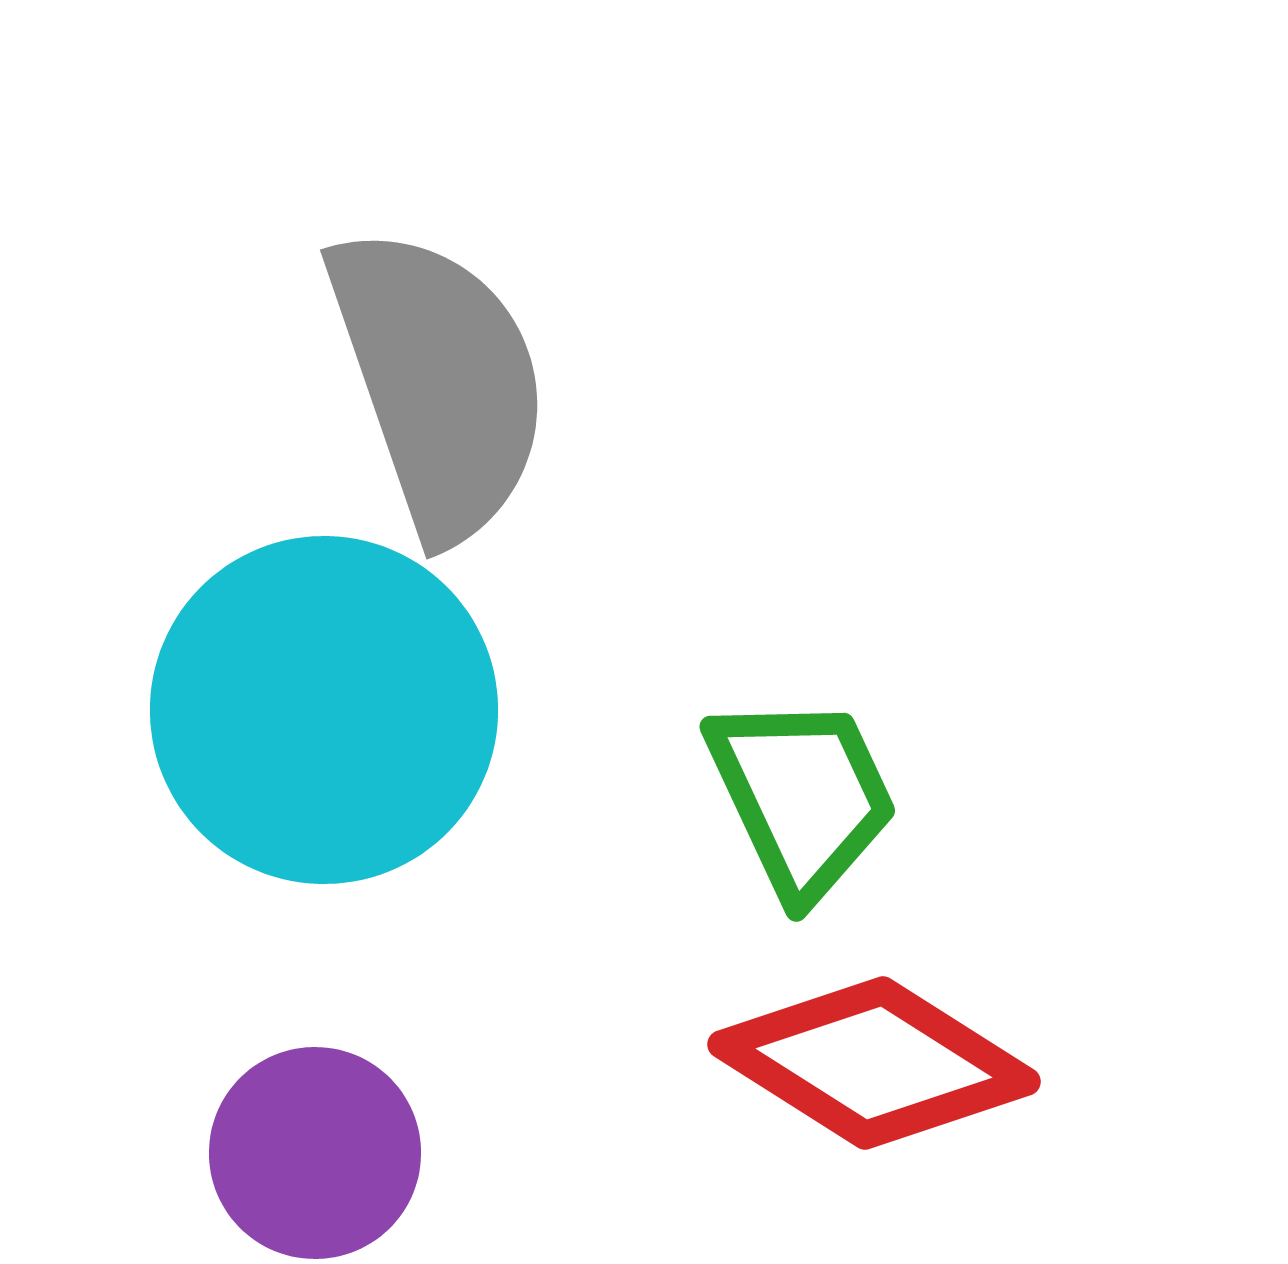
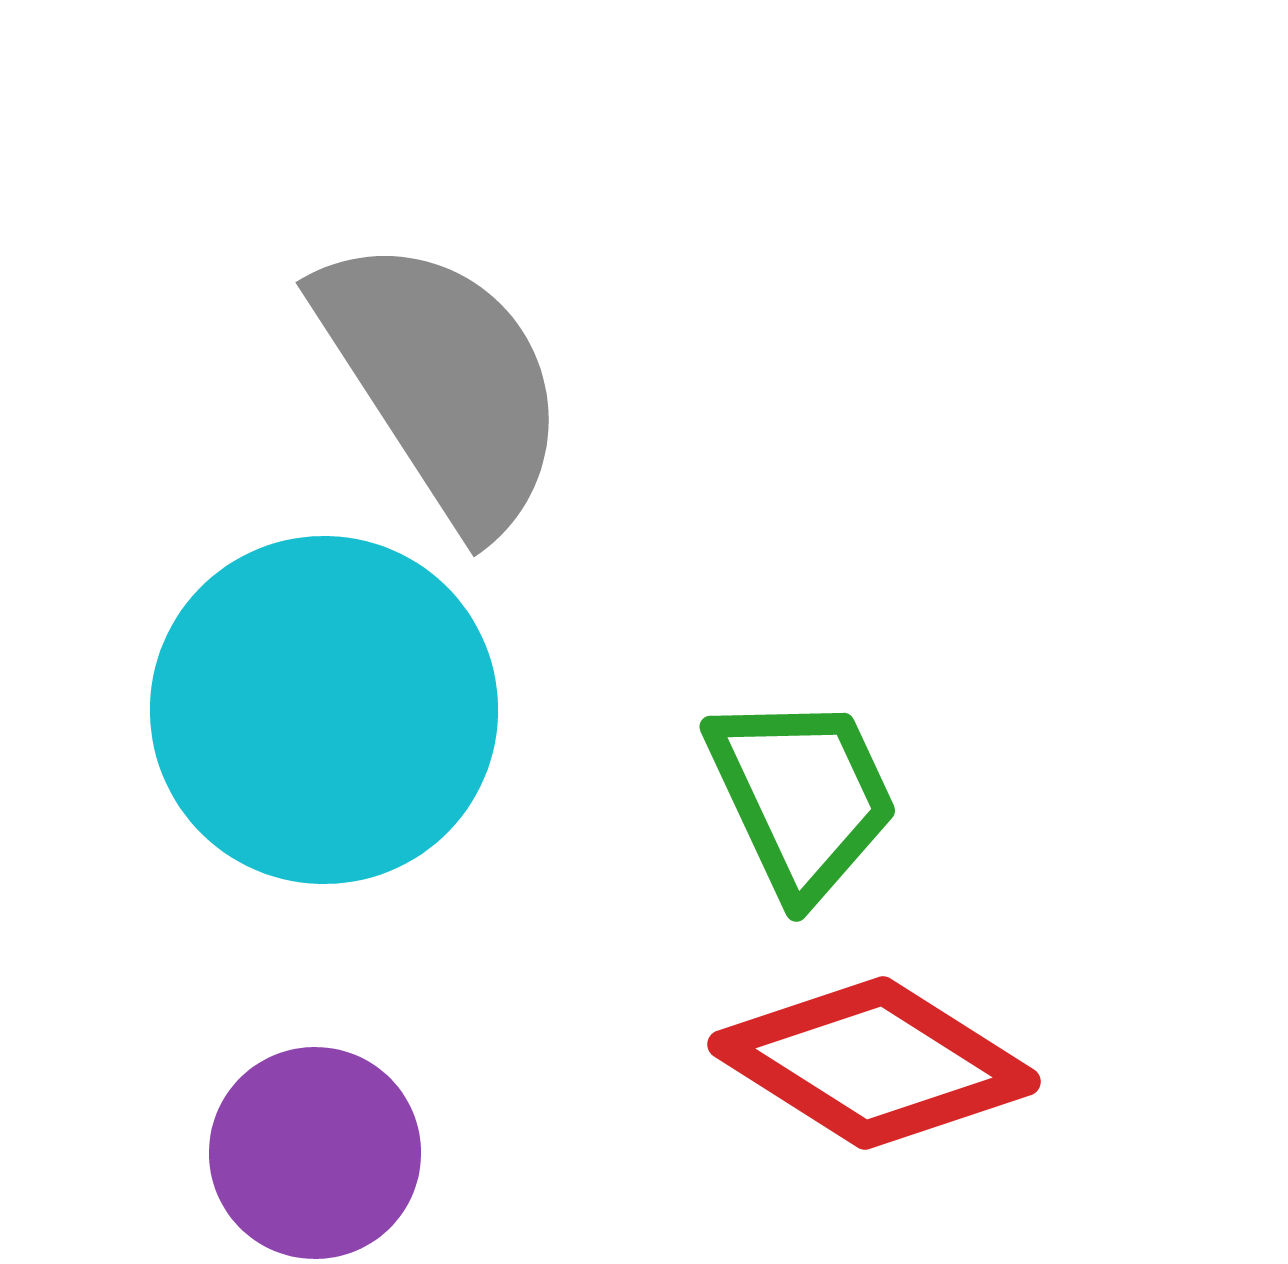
gray semicircle: moved 4 px right; rotated 14 degrees counterclockwise
